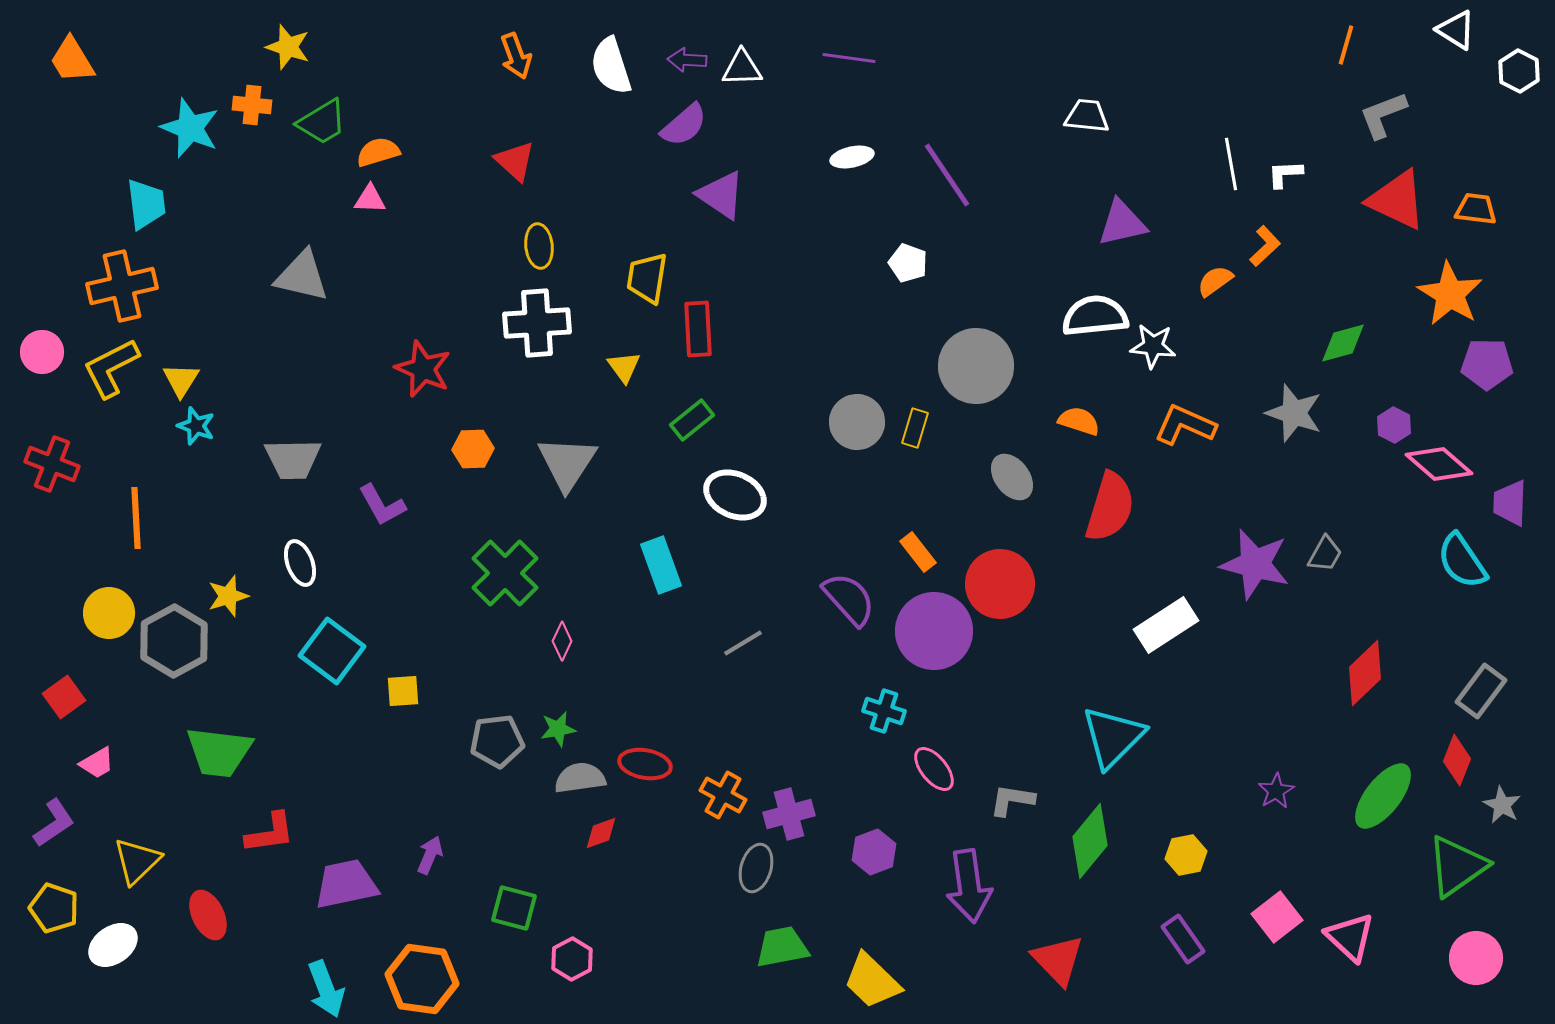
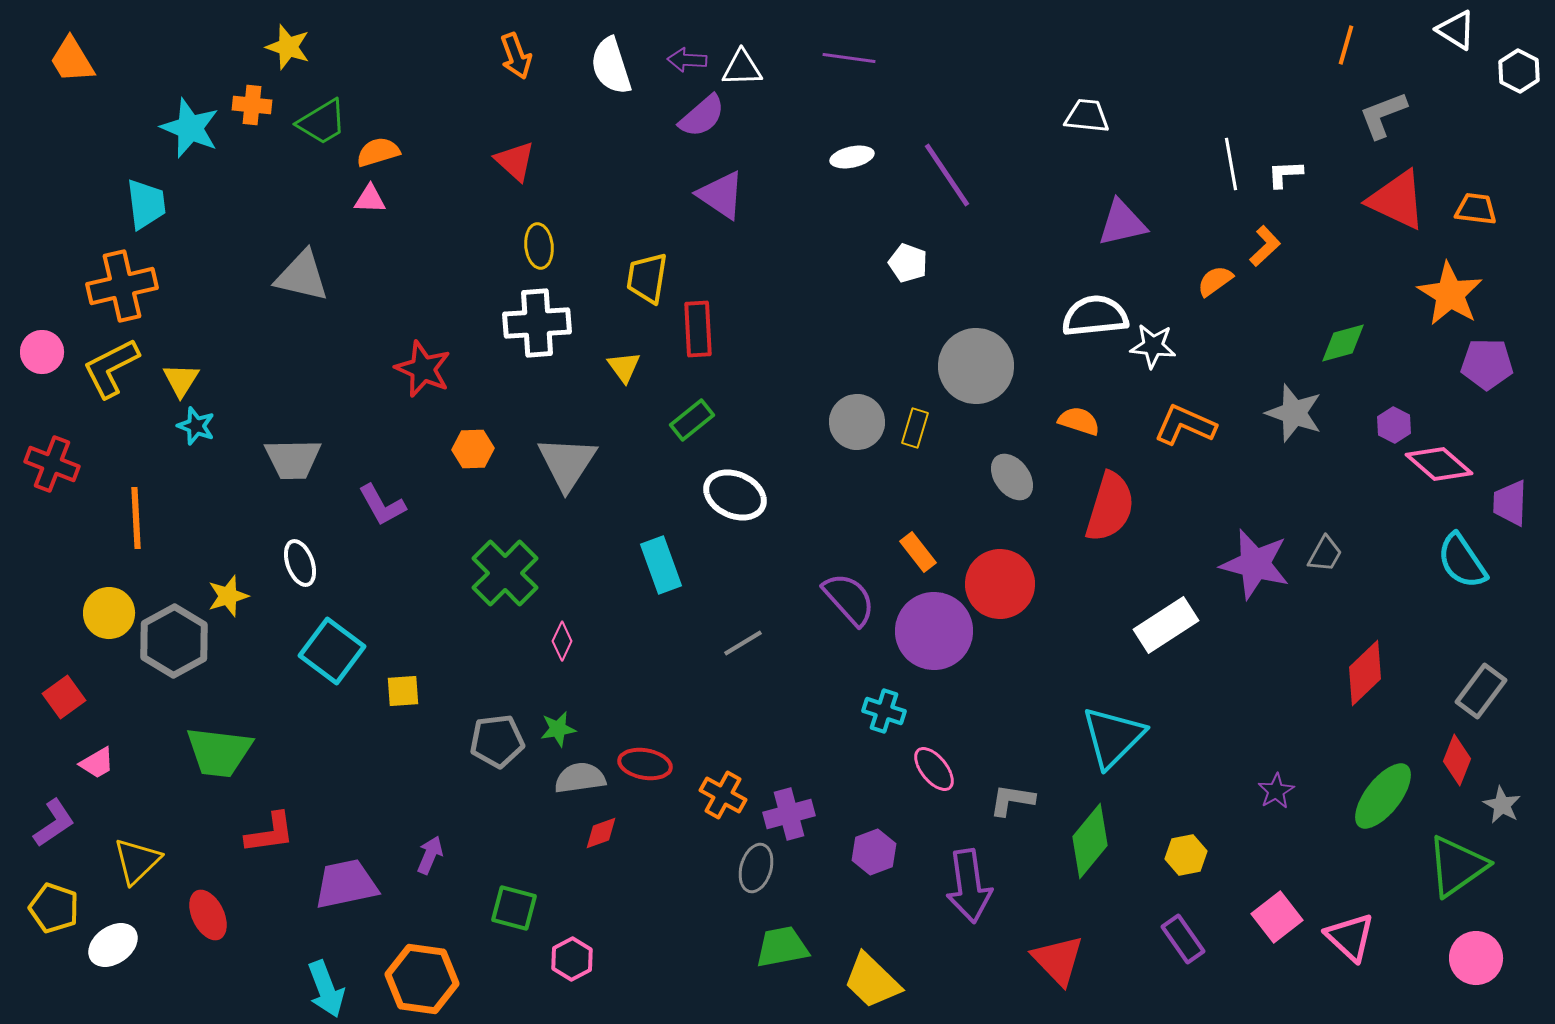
purple semicircle at (684, 125): moved 18 px right, 9 px up
